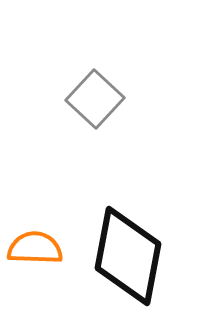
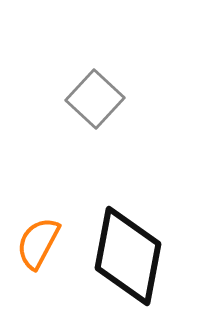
orange semicircle: moved 3 px right, 5 px up; rotated 64 degrees counterclockwise
